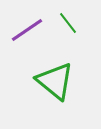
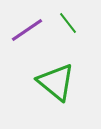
green triangle: moved 1 px right, 1 px down
